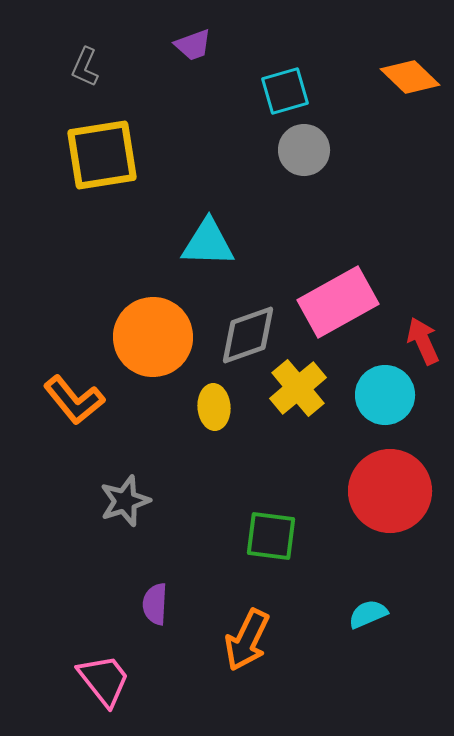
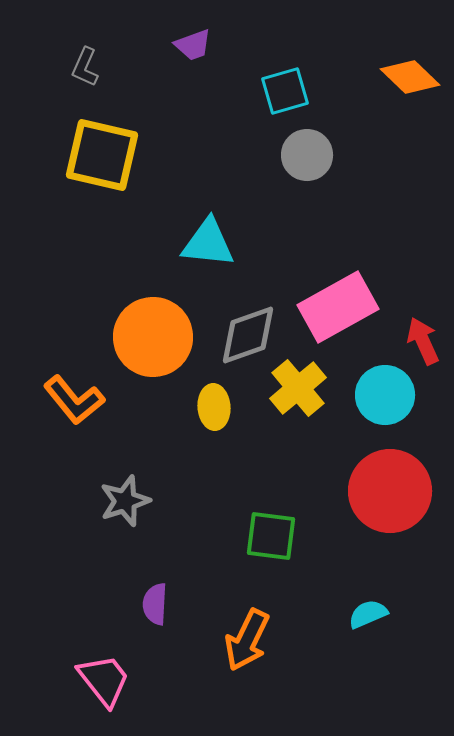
gray circle: moved 3 px right, 5 px down
yellow square: rotated 22 degrees clockwise
cyan triangle: rotated 4 degrees clockwise
pink rectangle: moved 5 px down
